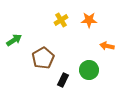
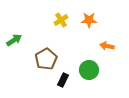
brown pentagon: moved 3 px right, 1 px down
